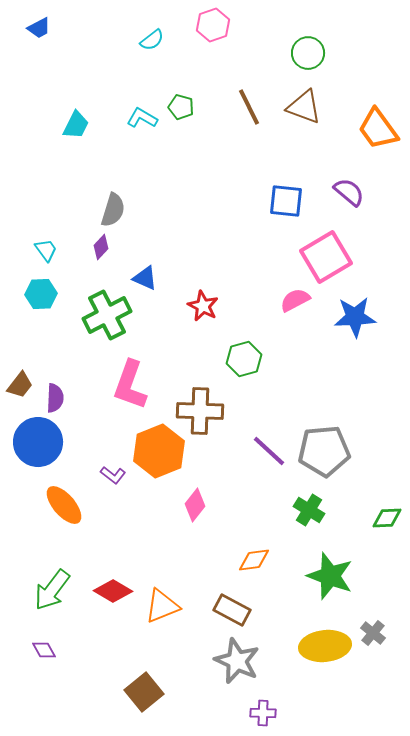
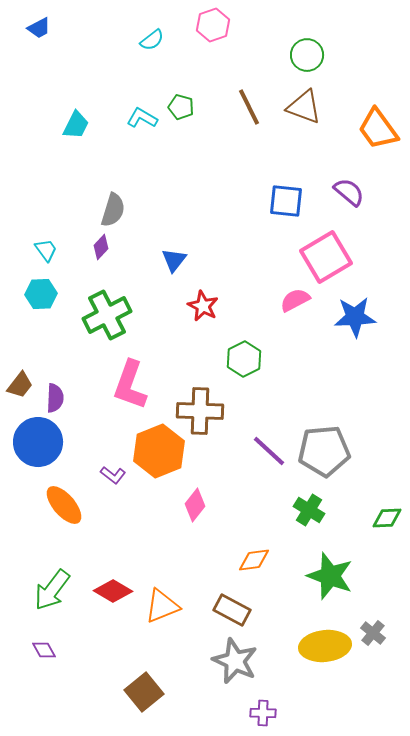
green circle at (308, 53): moved 1 px left, 2 px down
blue triangle at (145, 278): moved 29 px right, 18 px up; rotated 44 degrees clockwise
green hexagon at (244, 359): rotated 12 degrees counterclockwise
gray star at (237, 661): moved 2 px left
